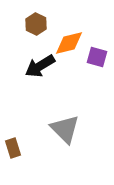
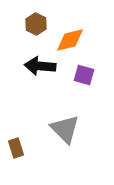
orange diamond: moved 1 px right, 3 px up
purple square: moved 13 px left, 18 px down
black arrow: rotated 36 degrees clockwise
brown rectangle: moved 3 px right
